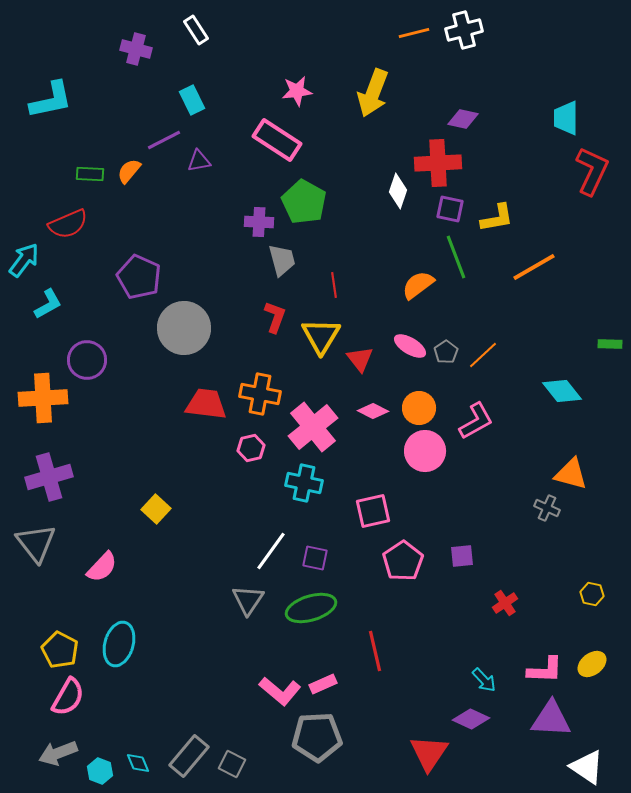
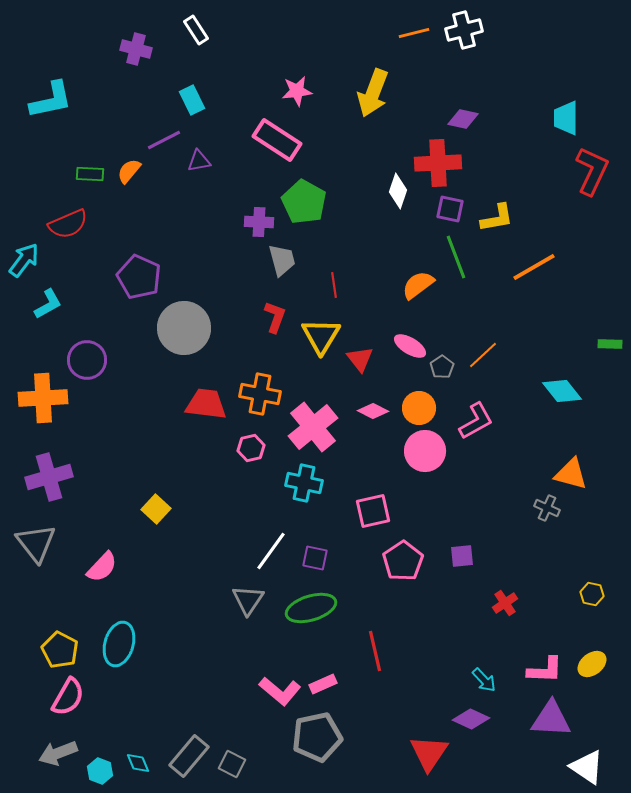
gray pentagon at (446, 352): moved 4 px left, 15 px down
gray pentagon at (317, 737): rotated 9 degrees counterclockwise
